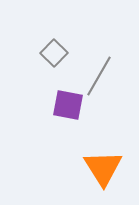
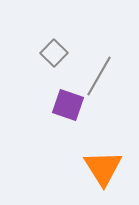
purple square: rotated 8 degrees clockwise
